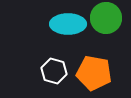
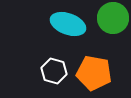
green circle: moved 7 px right
cyan ellipse: rotated 20 degrees clockwise
